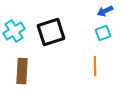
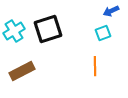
blue arrow: moved 6 px right
black square: moved 3 px left, 3 px up
brown rectangle: rotated 60 degrees clockwise
